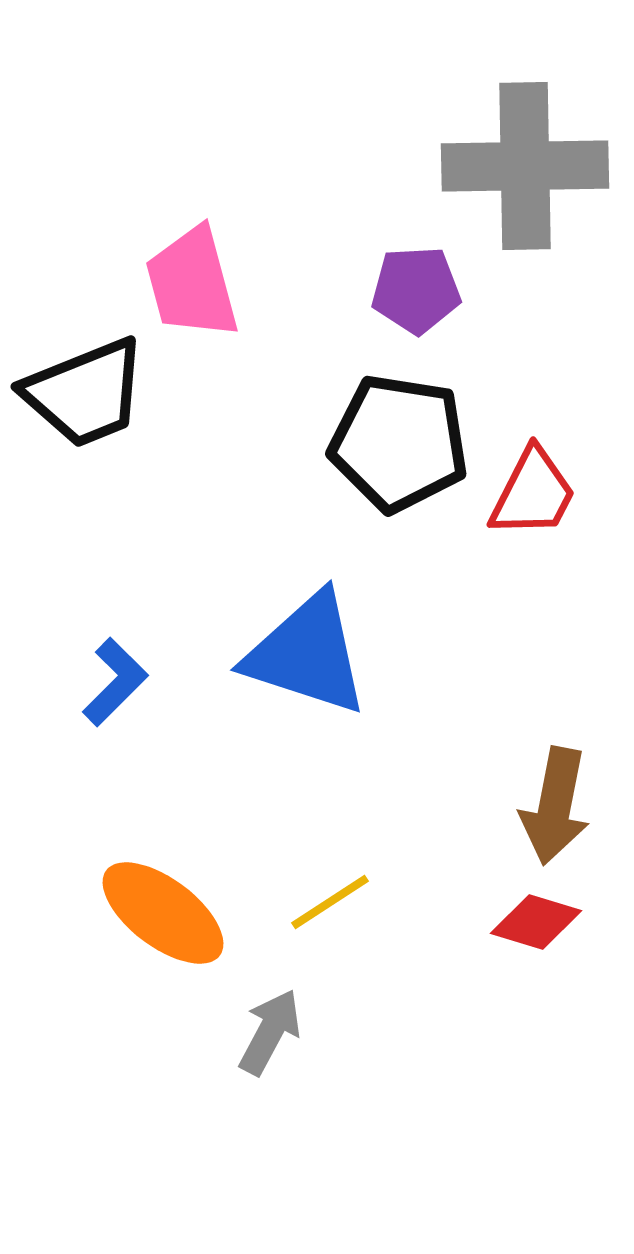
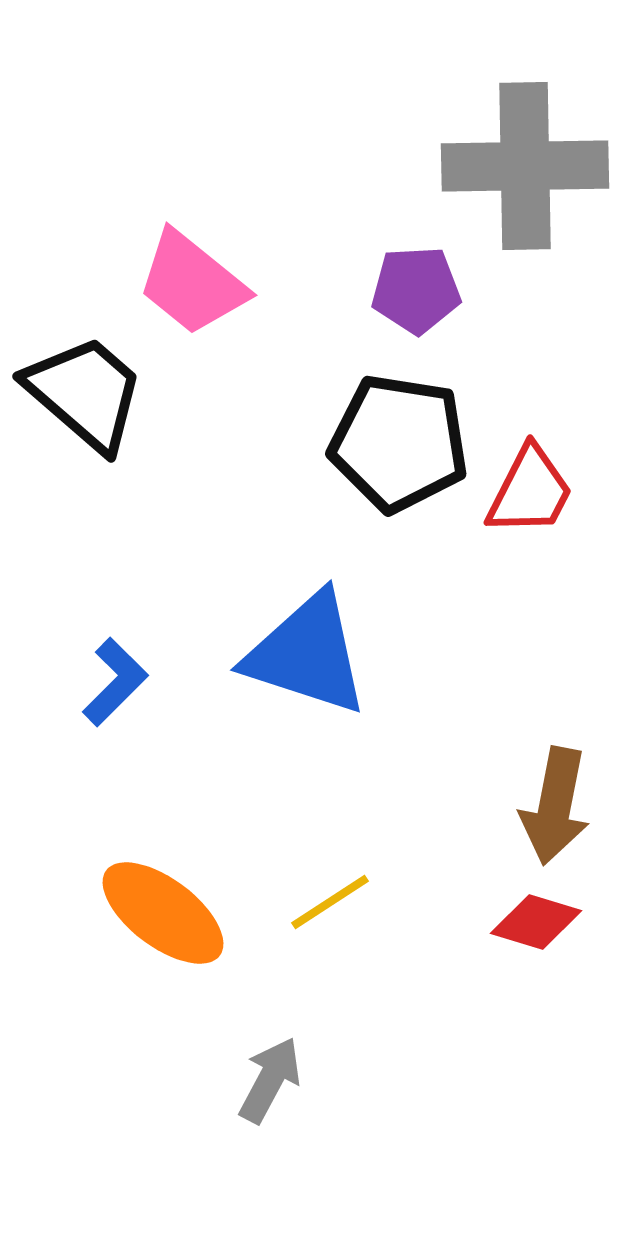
pink trapezoid: rotated 36 degrees counterclockwise
black trapezoid: rotated 117 degrees counterclockwise
red trapezoid: moved 3 px left, 2 px up
gray arrow: moved 48 px down
